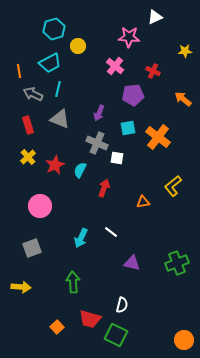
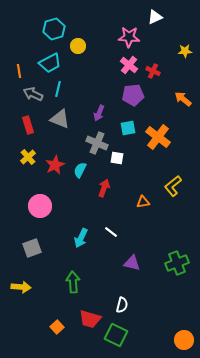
pink cross: moved 14 px right, 1 px up
